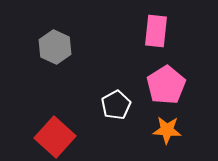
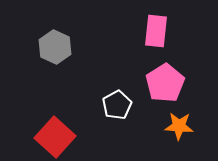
pink pentagon: moved 1 px left, 2 px up
white pentagon: moved 1 px right
orange star: moved 12 px right, 4 px up
